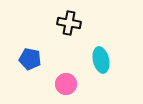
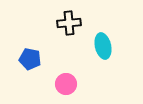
black cross: rotated 15 degrees counterclockwise
cyan ellipse: moved 2 px right, 14 px up
